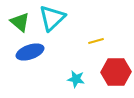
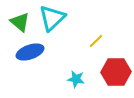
yellow line: rotated 28 degrees counterclockwise
